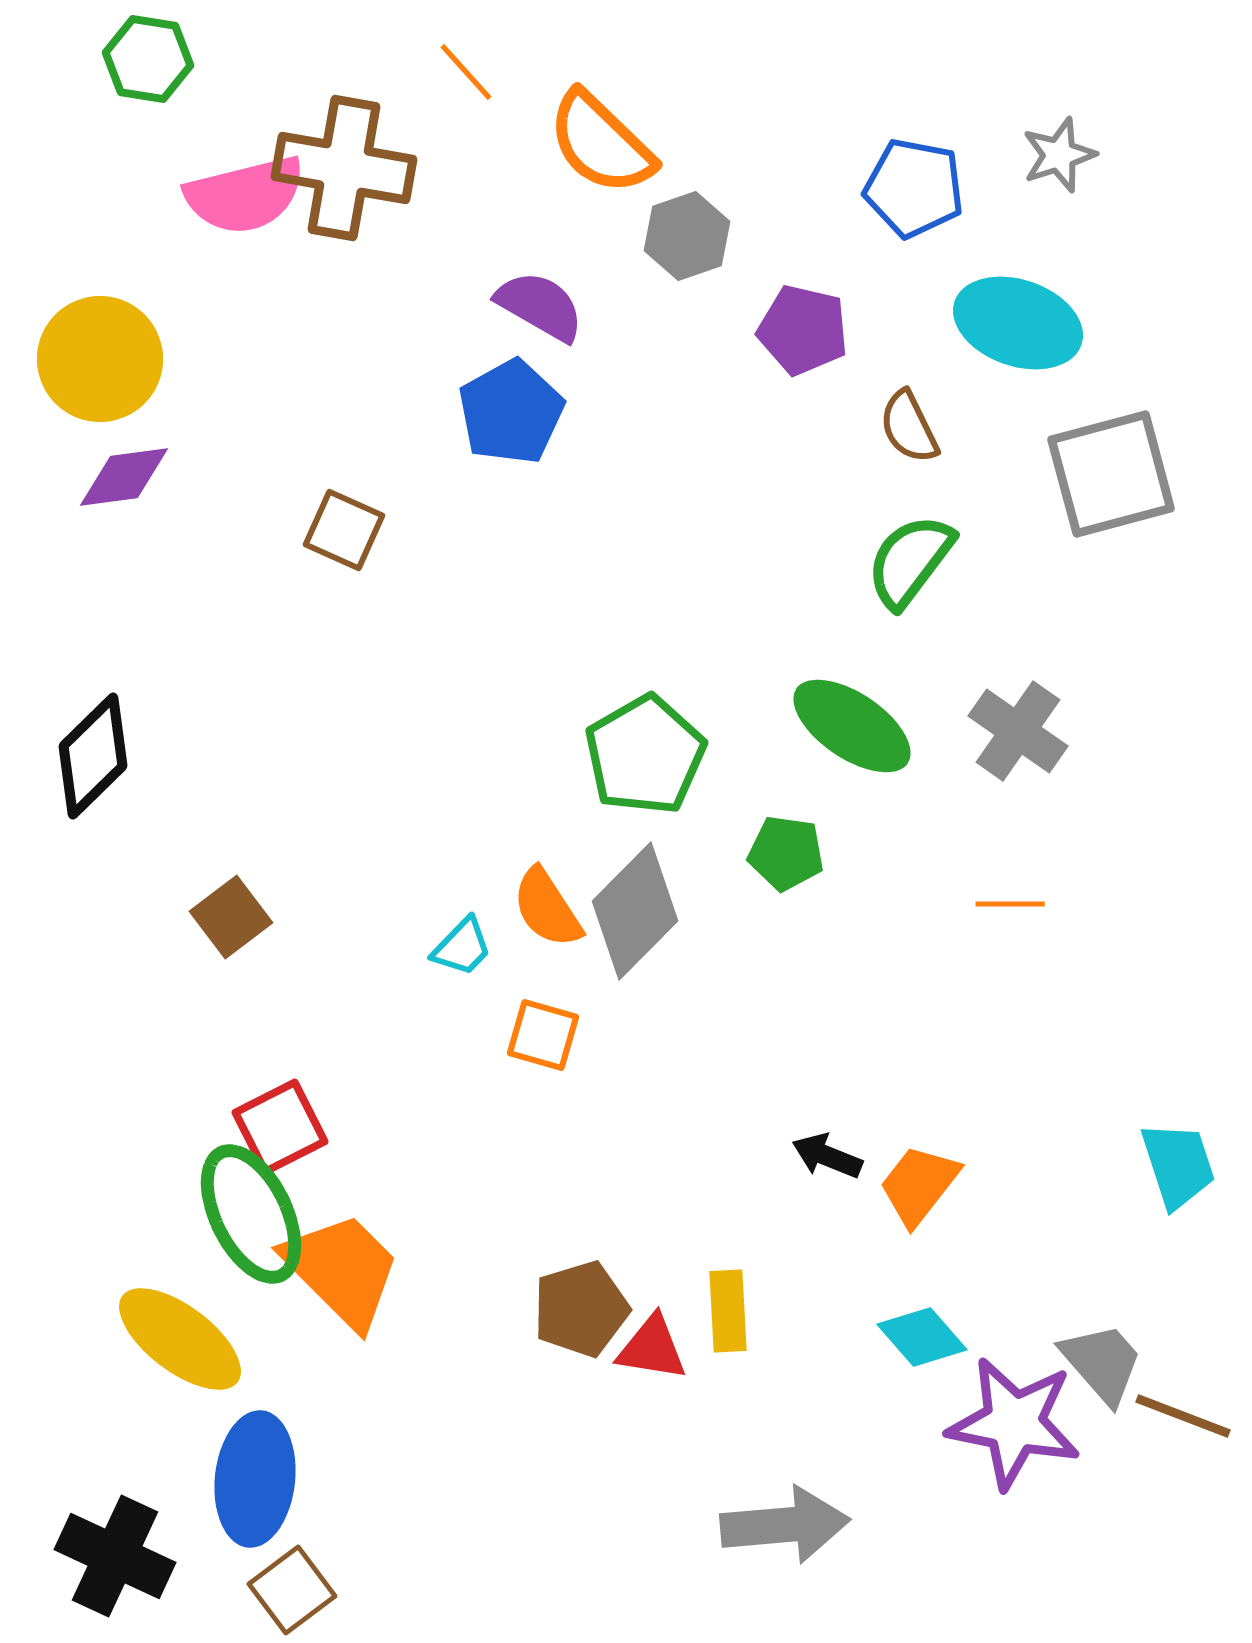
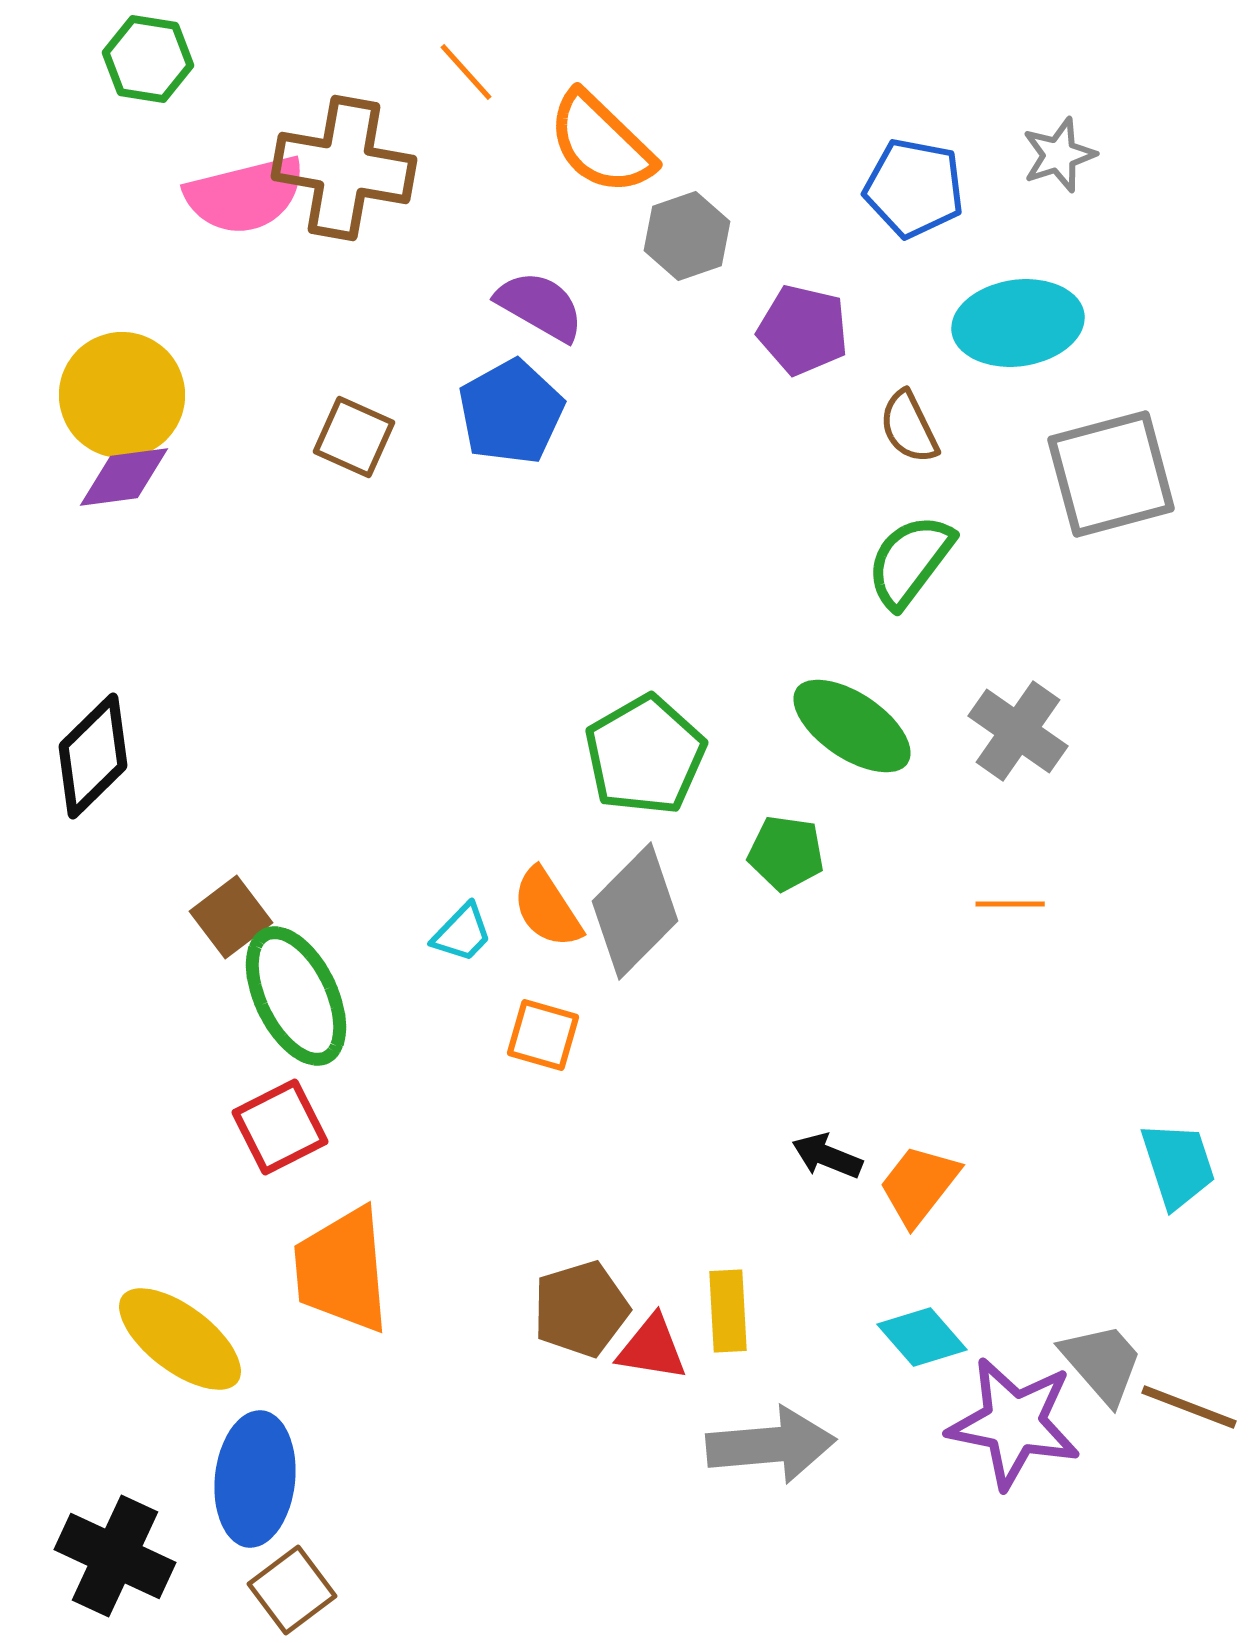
cyan ellipse at (1018, 323): rotated 27 degrees counterclockwise
yellow circle at (100, 359): moved 22 px right, 36 px down
brown square at (344, 530): moved 10 px right, 93 px up
cyan trapezoid at (462, 947): moved 14 px up
green ellipse at (251, 1214): moved 45 px right, 218 px up
orange trapezoid at (342, 1270): rotated 140 degrees counterclockwise
brown line at (1183, 1416): moved 6 px right, 9 px up
gray arrow at (785, 1525): moved 14 px left, 80 px up
